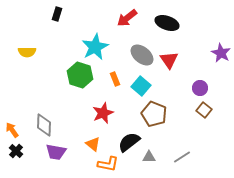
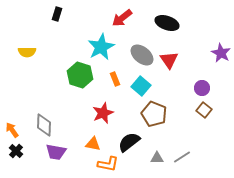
red arrow: moved 5 px left
cyan star: moved 6 px right
purple circle: moved 2 px right
orange triangle: rotated 28 degrees counterclockwise
gray triangle: moved 8 px right, 1 px down
